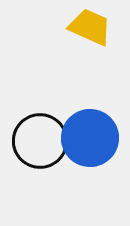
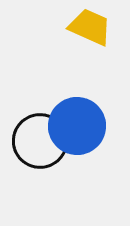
blue circle: moved 13 px left, 12 px up
